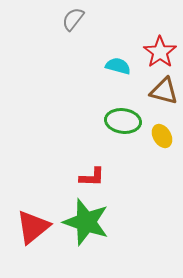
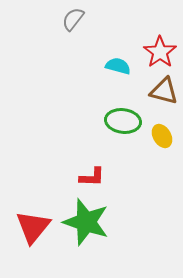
red triangle: rotated 12 degrees counterclockwise
